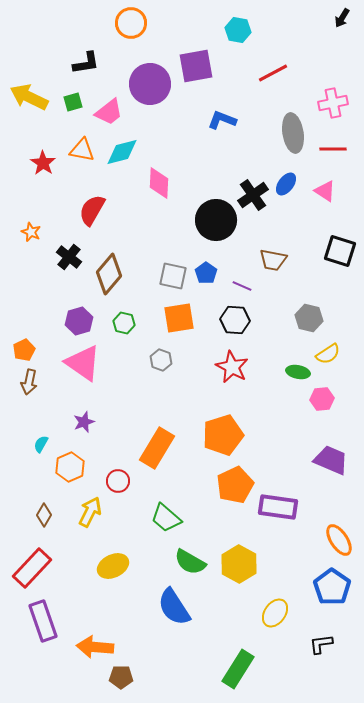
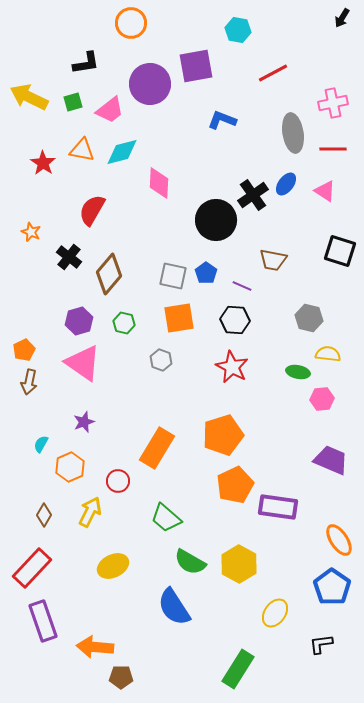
pink trapezoid at (109, 112): moved 1 px right, 2 px up
yellow semicircle at (328, 354): rotated 140 degrees counterclockwise
